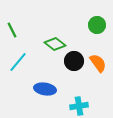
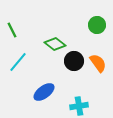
blue ellipse: moved 1 px left, 3 px down; rotated 45 degrees counterclockwise
